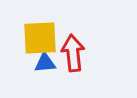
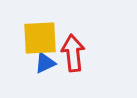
blue triangle: rotated 20 degrees counterclockwise
